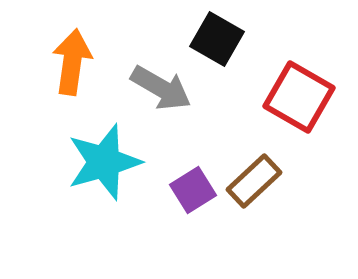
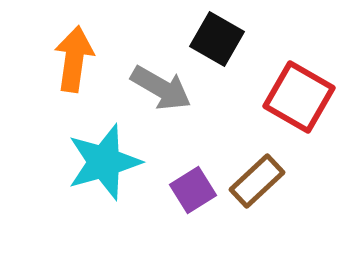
orange arrow: moved 2 px right, 3 px up
brown rectangle: moved 3 px right
